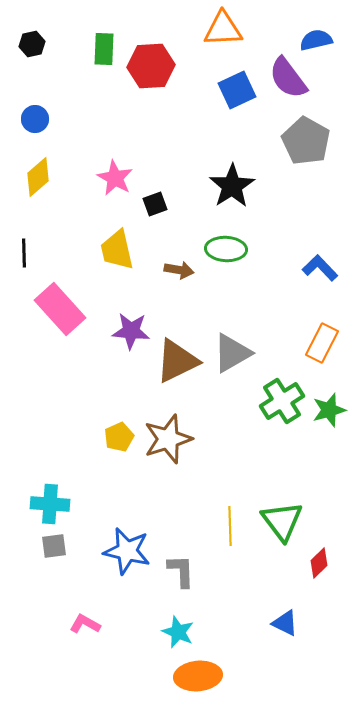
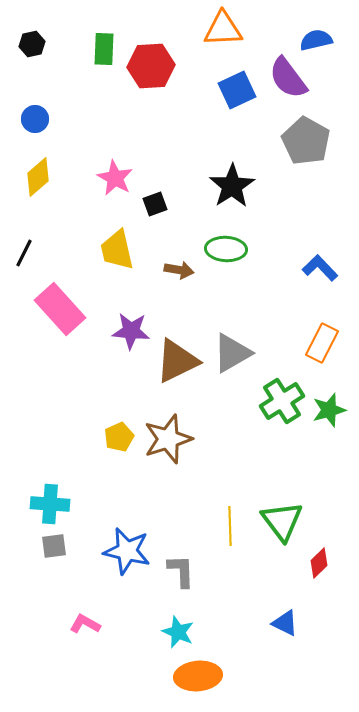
black line: rotated 28 degrees clockwise
